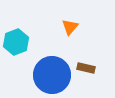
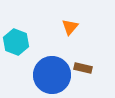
cyan hexagon: rotated 20 degrees counterclockwise
brown rectangle: moved 3 px left
